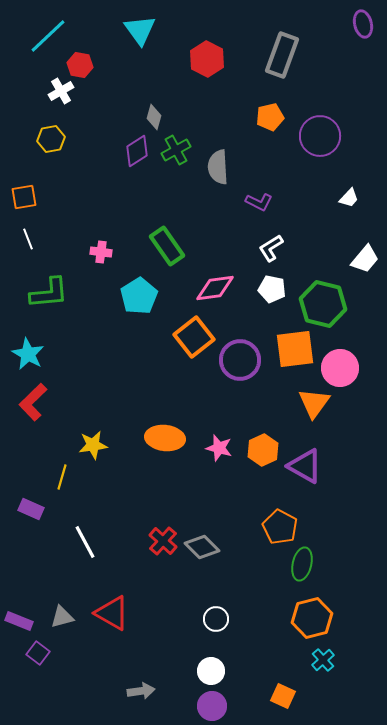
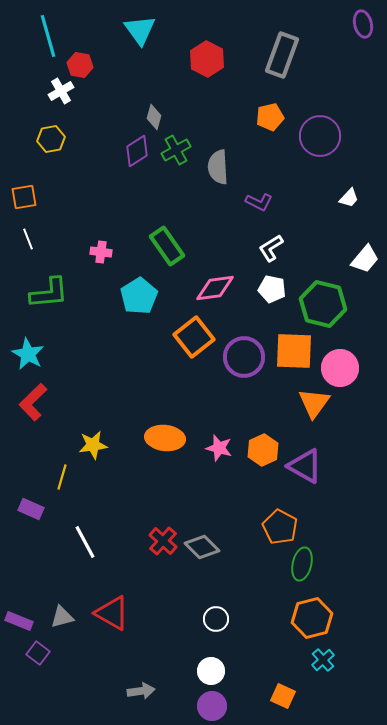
cyan line at (48, 36): rotated 63 degrees counterclockwise
orange square at (295, 349): moved 1 px left, 2 px down; rotated 9 degrees clockwise
purple circle at (240, 360): moved 4 px right, 3 px up
